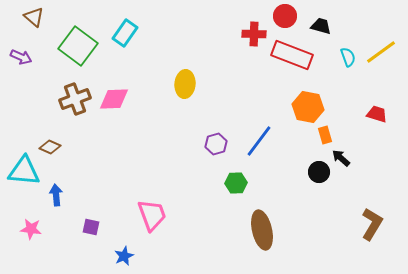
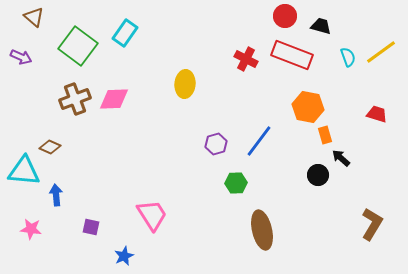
red cross: moved 8 px left, 25 px down; rotated 25 degrees clockwise
black circle: moved 1 px left, 3 px down
pink trapezoid: rotated 12 degrees counterclockwise
